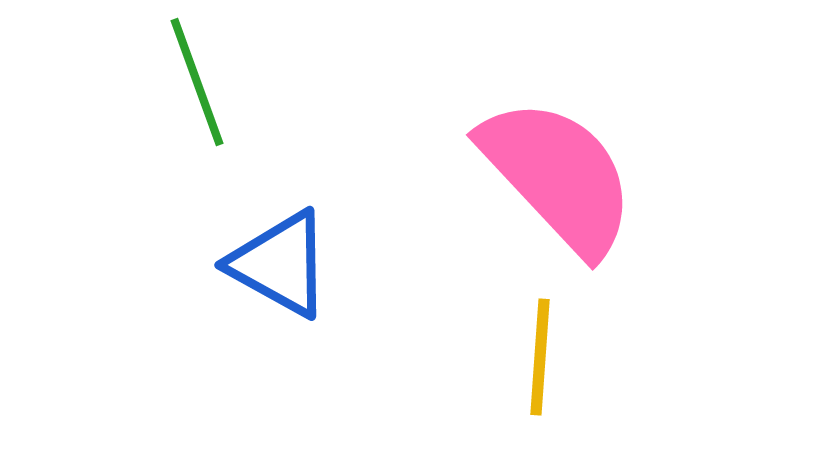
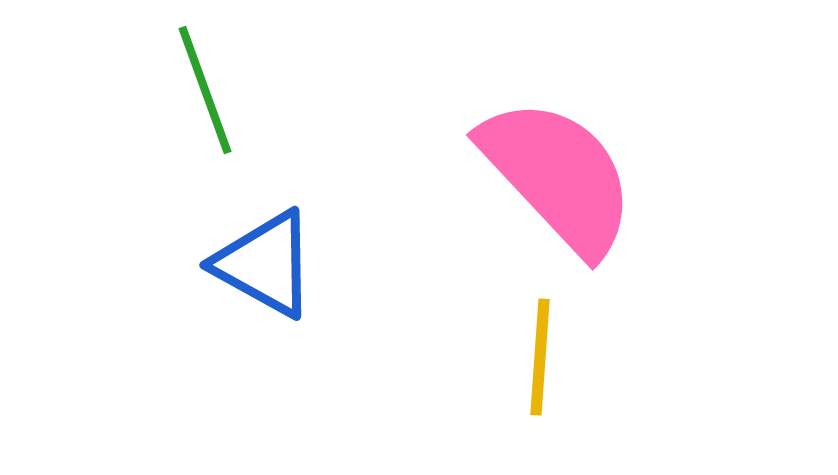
green line: moved 8 px right, 8 px down
blue triangle: moved 15 px left
